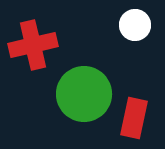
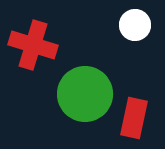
red cross: rotated 30 degrees clockwise
green circle: moved 1 px right
